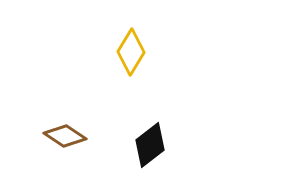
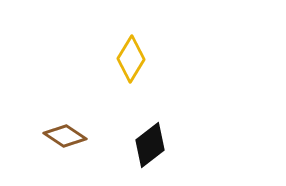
yellow diamond: moved 7 px down
